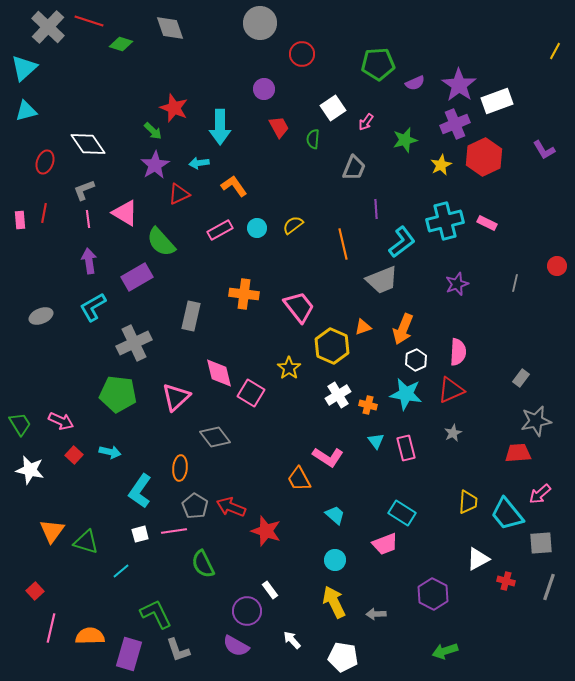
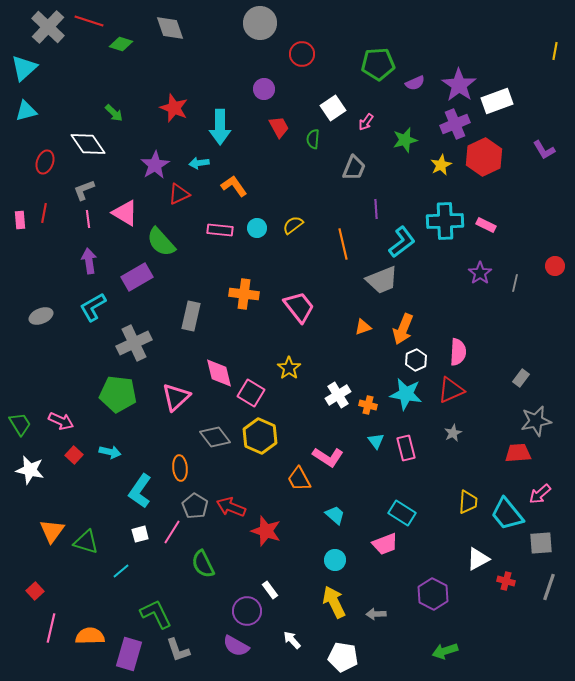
yellow line at (555, 51): rotated 18 degrees counterclockwise
green arrow at (153, 131): moved 39 px left, 18 px up
cyan cross at (445, 221): rotated 12 degrees clockwise
pink rectangle at (487, 223): moved 1 px left, 2 px down
pink rectangle at (220, 230): rotated 35 degrees clockwise
red circle at (557, 266): moved 2 px left
purple star at (457, 284): moved 23 px right, 11 px up; rotated 15 degrees counterclockwise
yellow hexagon at (332, 346): moved 72 px left, 90 px down
orange ellipse at (180, 468): rotated 10 degrees counterclockwise
pink line at (174, 531): moved 2 px left, 1 px down; rotated 50 degrees counterclockwise
